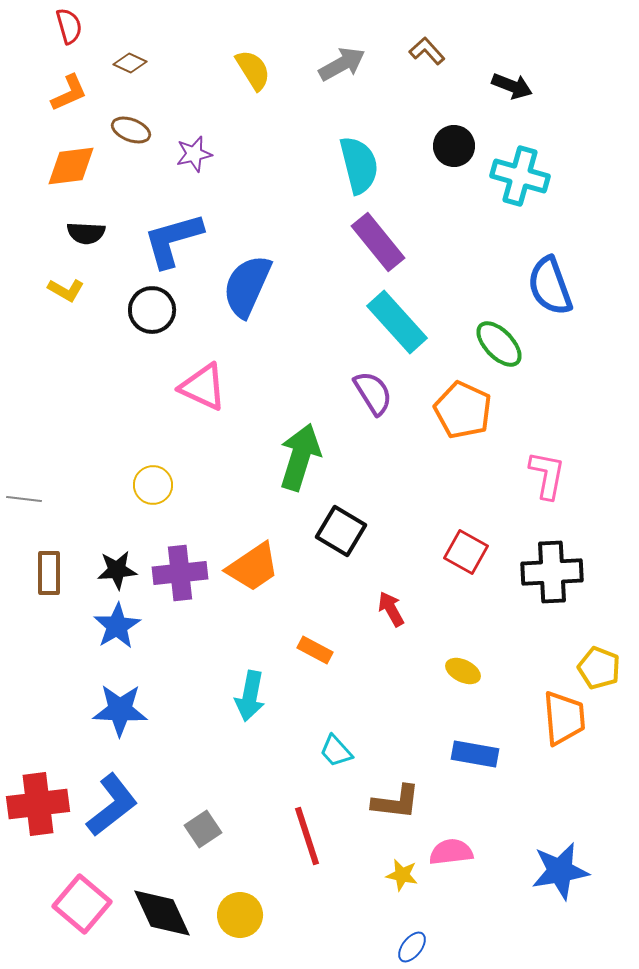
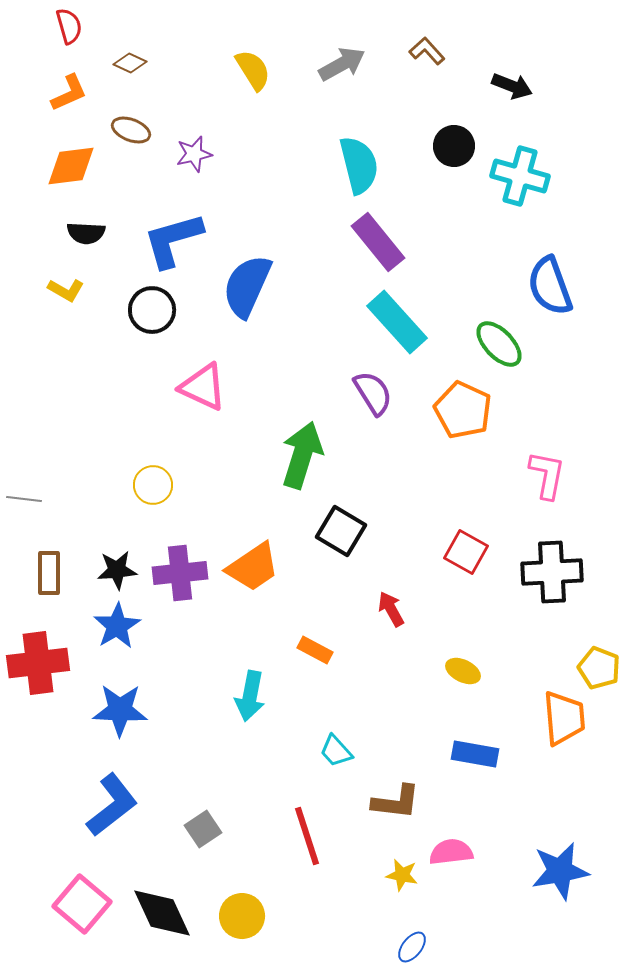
green arrow at (300, 457): moved 2 px right, 2 px up
red cross at (38, 804): moved 141 px up
yellow circle at (240, 915): moved 2 px right, 1 px down
